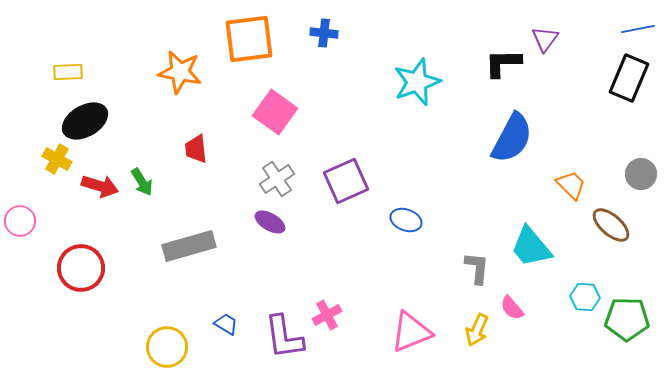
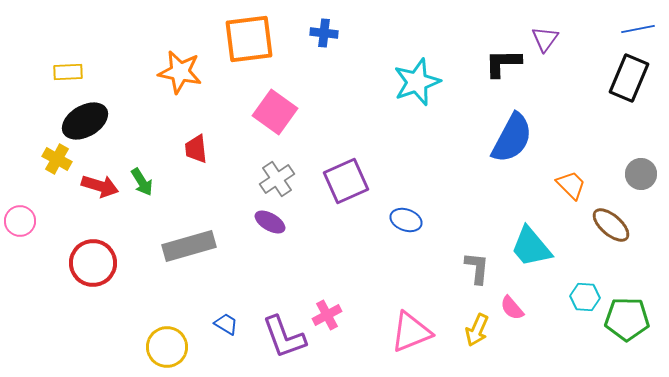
red circle: moved 12 px right, 5 px up
purple L-shape: rotated 12 degrees counterclockwise
